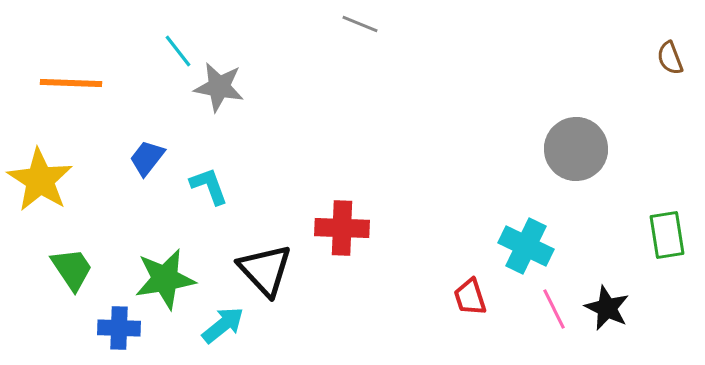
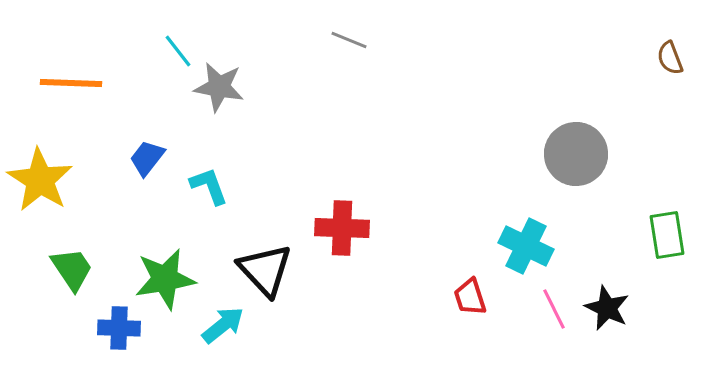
gray line: moved 11 px left, 16 px down
gray circle: moved 5 px down
